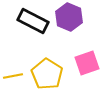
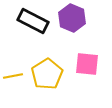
purple hexagon: moved 3 px right, 1 px down
pink square: moved 1 px down; rotated 25 degrees clockwise
yellow pentagon: rotated 8 degrees clockwise
